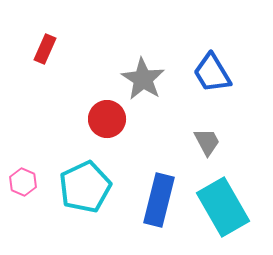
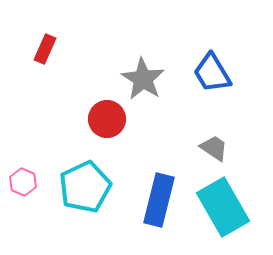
gray trapezoid: moved 7 px right, 6 px down; rotated 28 degrees counterclockwise
